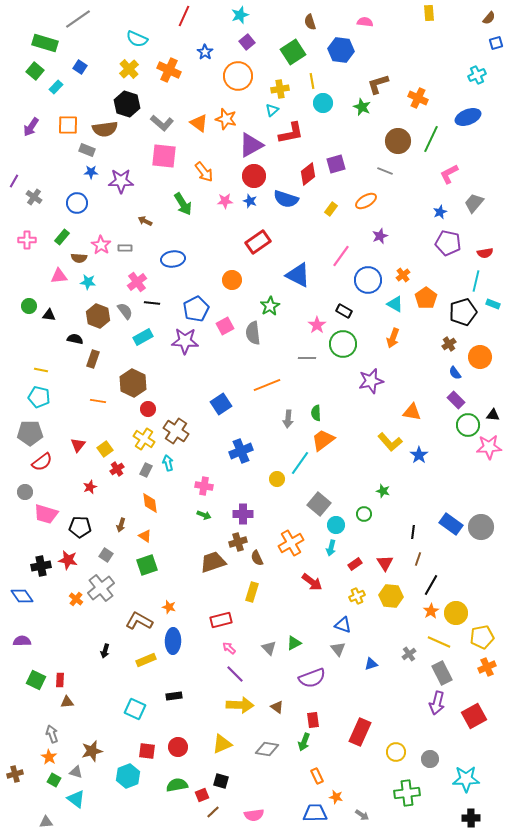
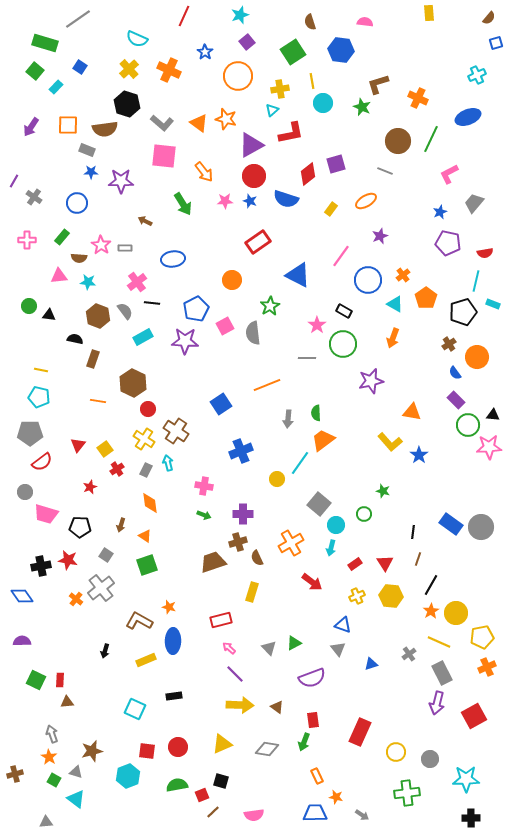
orange circle at (480, 357): moved 3 px left
